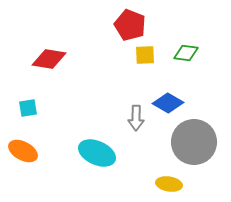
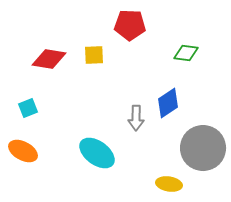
red pentagon: rotated 20 degrees counterclockwise
yellow square: moved 51 px left
blue diamond: rotated 64 degrees counterclockwise
cyan square: rotated 12 degrees counterclockwise
gray circle: moved 9 px right, 6 px down
cyan ellipse: rotated 12 degrees clockwise
